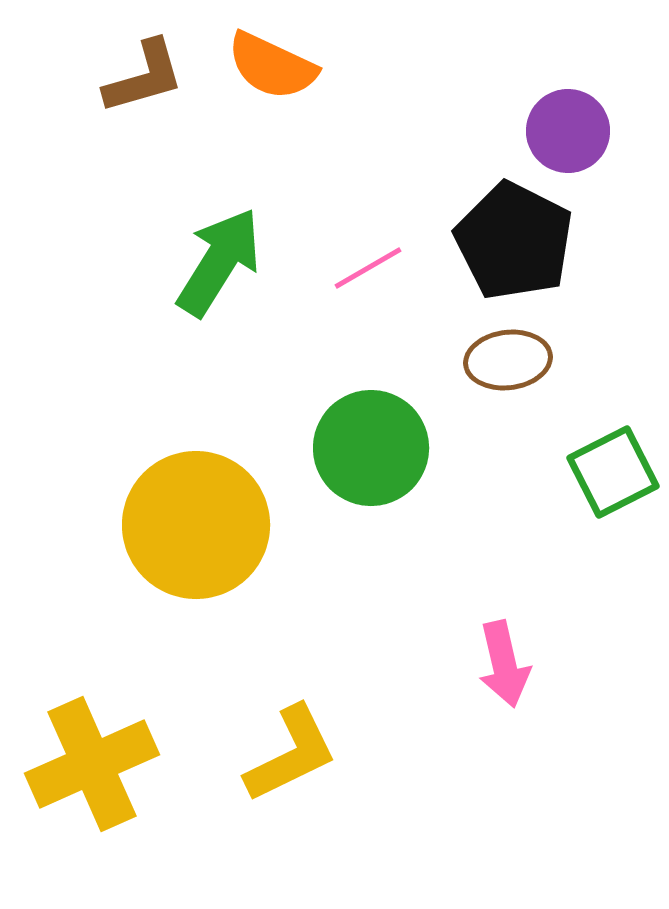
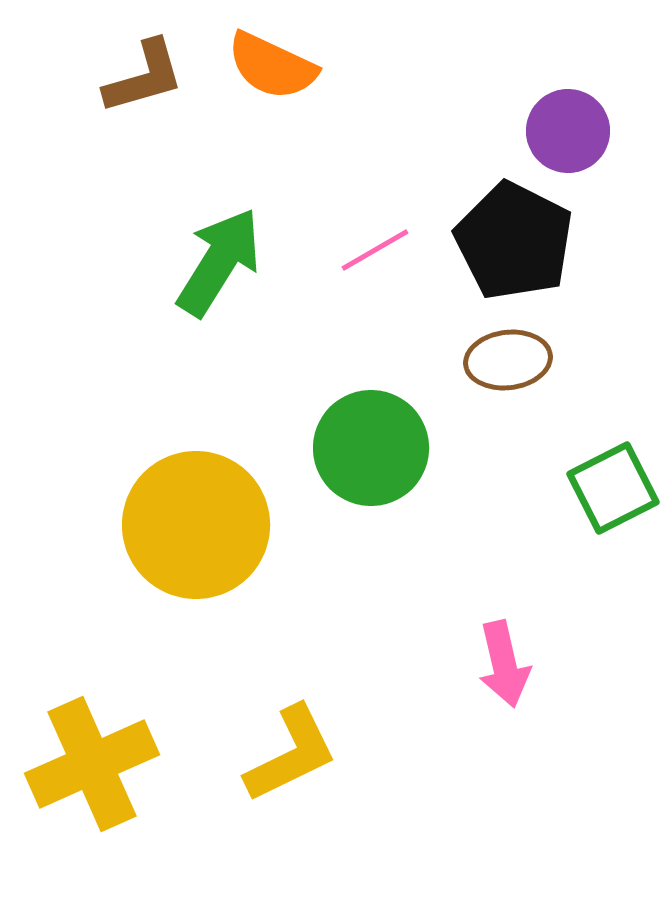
pink line: moved 7 px right, 18 px up
green square: moved 16 px down
